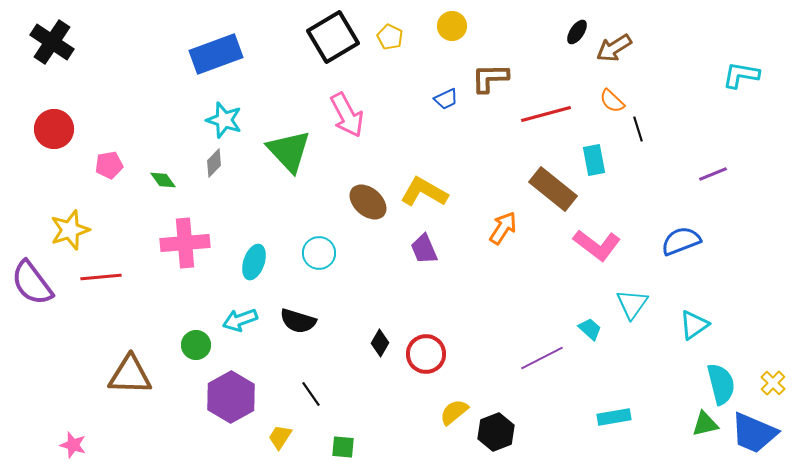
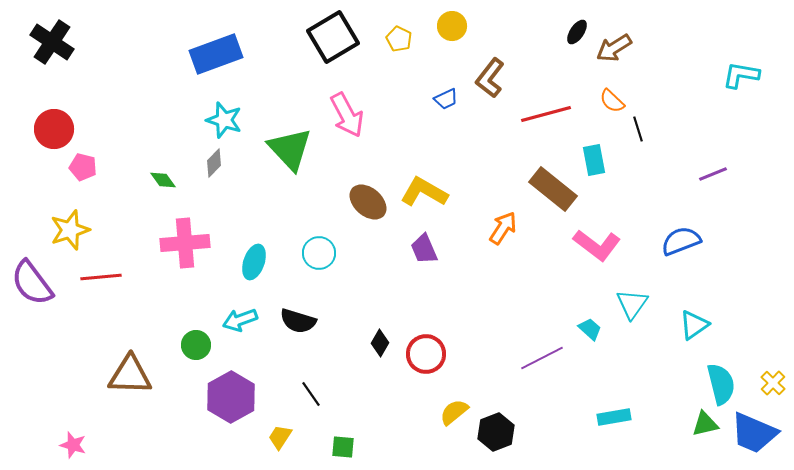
yellow pentagon at (390, 37): moved 9 px right, 2 px down
brown L-shape at (490, 78): rotated 51 degrees counterclockwise
green triangle at (289, 151): moved 1 px right, 2 px up
pink pentagon at (109, 165): moved 26 px left, 2 px down; rotated 24 degrees clockwise
